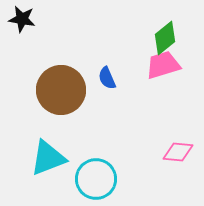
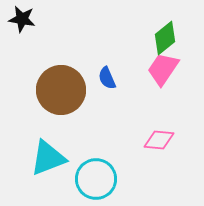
pink trapezoid: moved 4 px down; rotated 39 degrees counterclockwise
pink diamond: moved 19 px left, 12 px up
